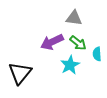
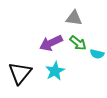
purple arrow: moved 1 px left, 1 px down
cyan semicircle: rotated 72 degrees counterclockwise
cyan star: moved 15 px left, 6 px down
